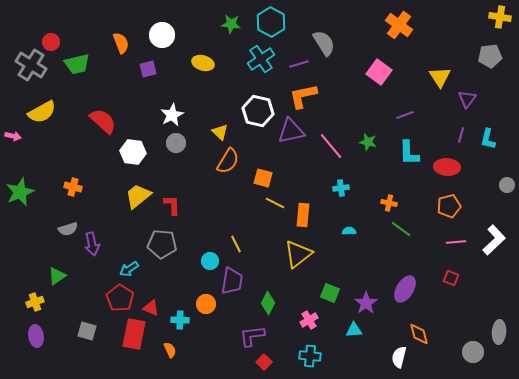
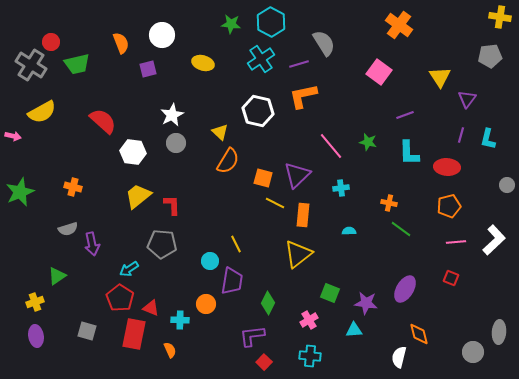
purple triangle at (291, 131): moved 6 px right, 44 px down; rotated 32 degrees counterclockwise
purple star at (366, 303): rotated 30 degrees counterclockwise
